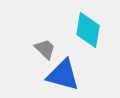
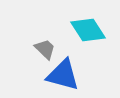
cyan diamond: rotated 42 degrees counterclockwise
